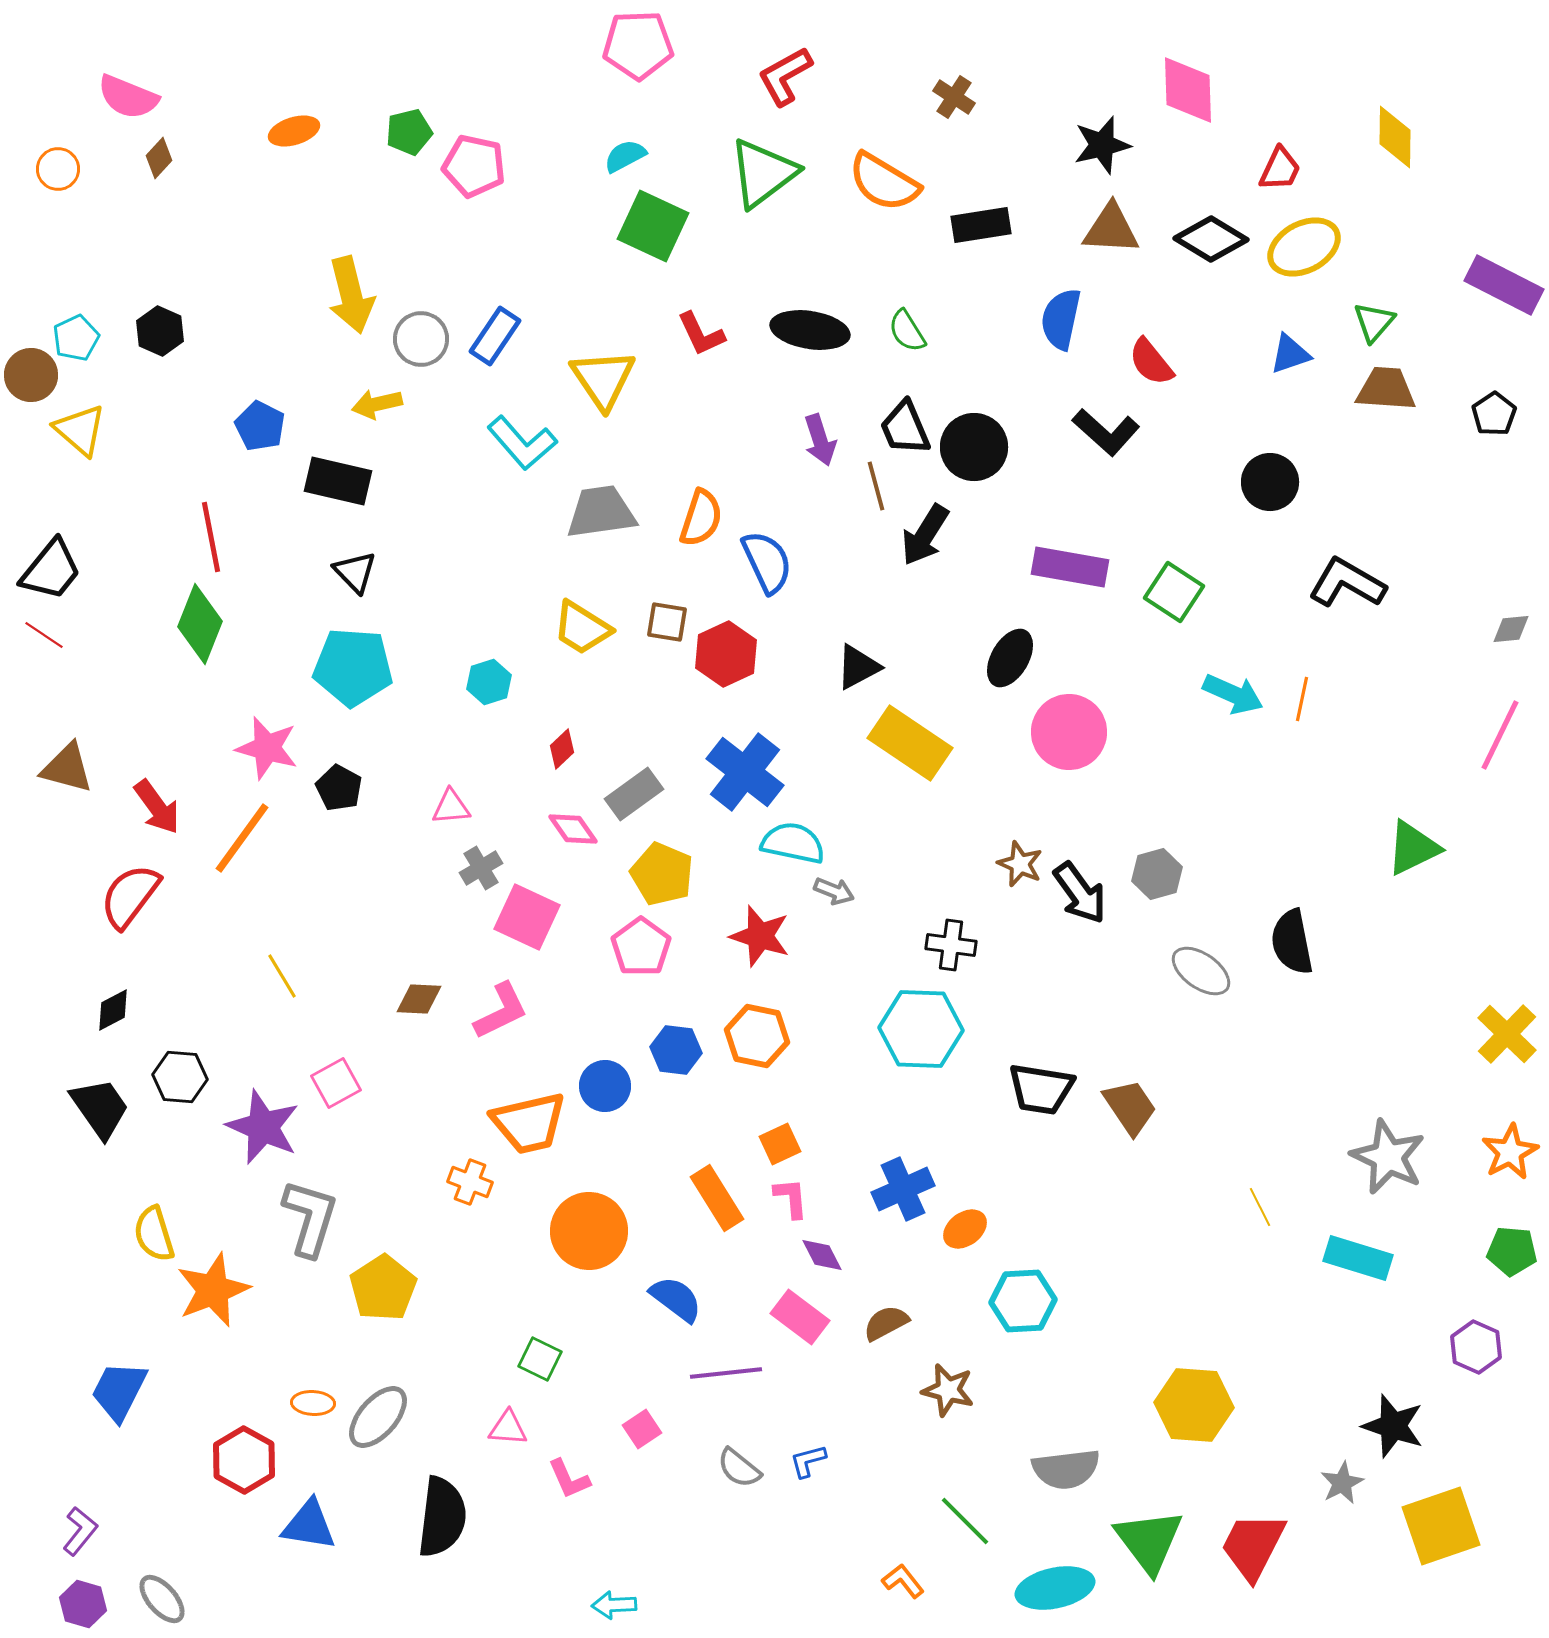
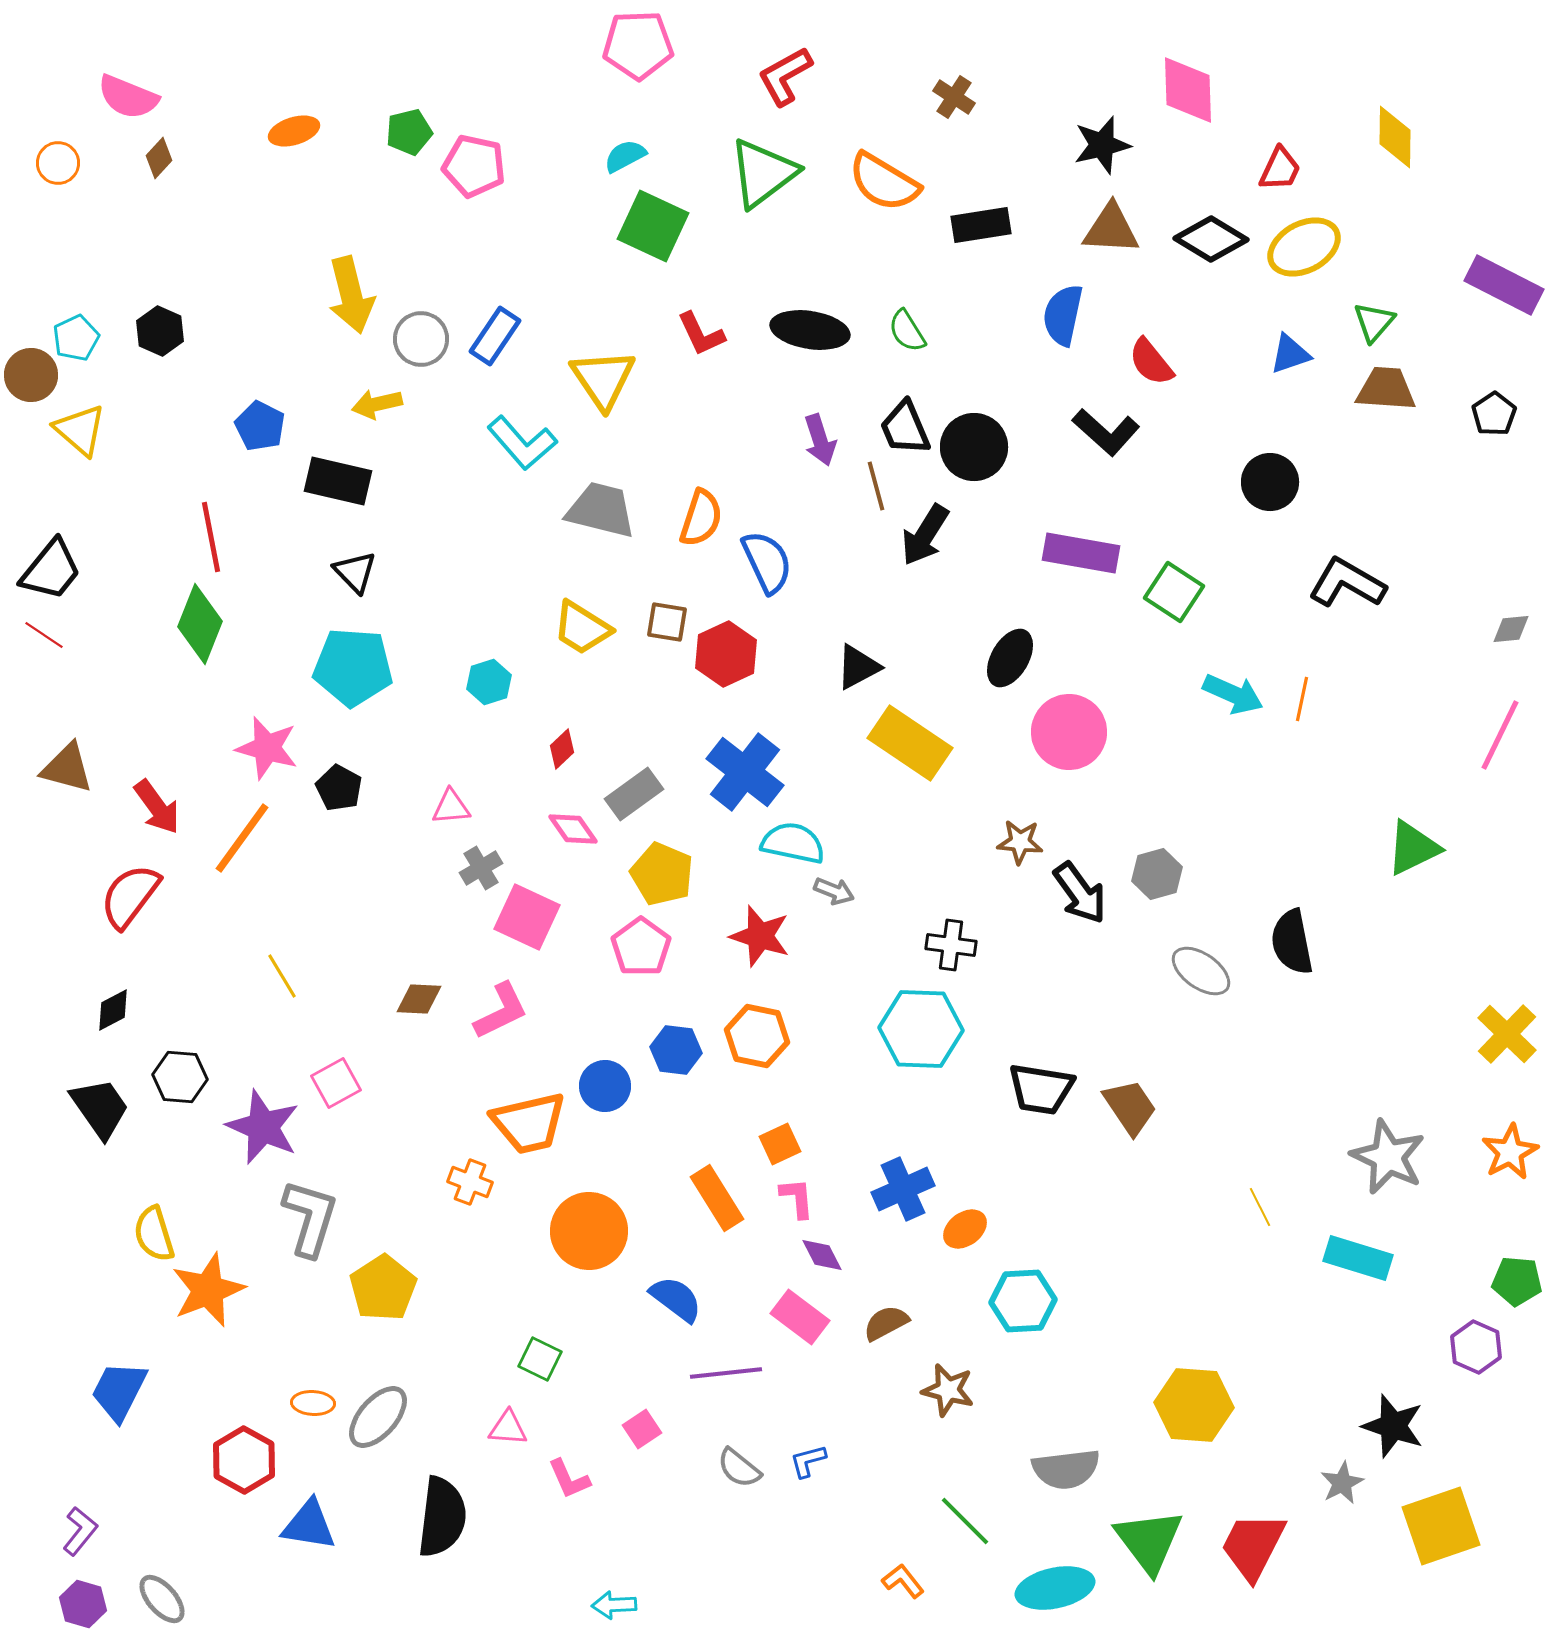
orange circle at (58, 169): moved 6 px up
blue semicircle at (1061, 319): moved 2 px right, 4 px up
gray trapezoid at (601, 512): moved 2 px up; rotated 22 degrees clockwise
purple rectangle at (1070, 567): moved 11 px right, 14 px up
brown star at (1020, 864): moved 22 px up; rotated 18 degrees counterclockwise
pink L-shape at (791, 1198): moved 6 px right
green pentagon at (1512, 1251): moved 5 px right, 30 px down
orange star at (213, 1290): moved 5 px left
